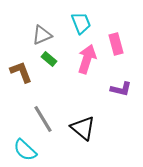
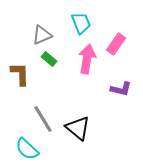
pink rectangle: rotated 50 degrees clockwise
pink arrow: rotated 8 degrees counterclockwise
brown L-shape: moved 1 px left, 2 px down; rotated 20 degrees clockwise
black triangle: moved 5 px left
cyan semicircle: moved 2 px right, 1 px up
